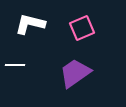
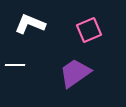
white L-shape: rotated 8 degrees clockwise
pink square: moved 7 px right, 2 px down
